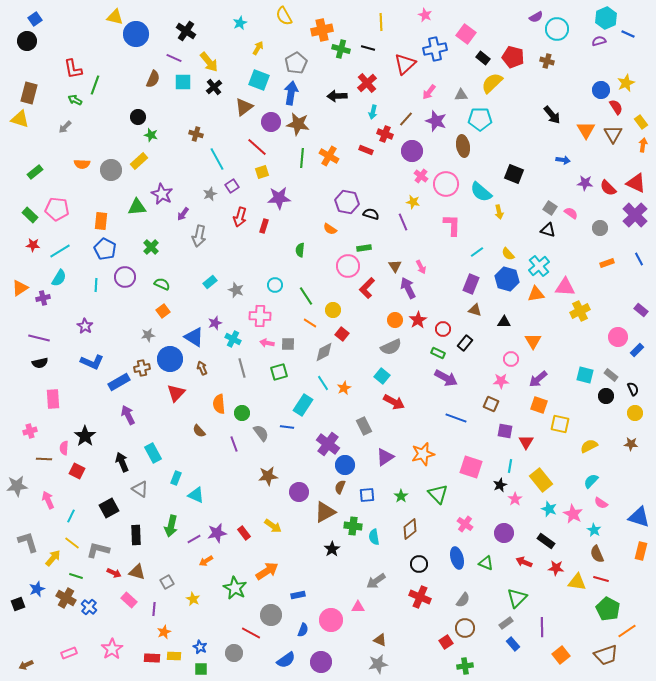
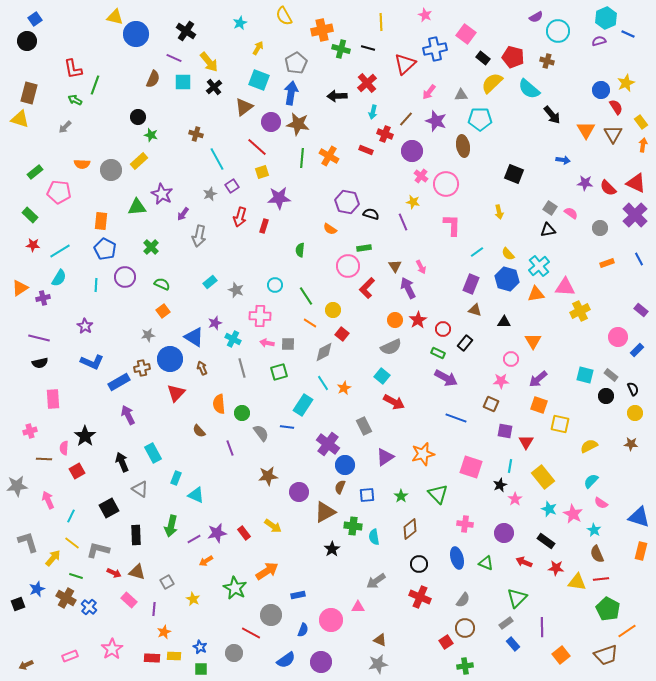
cyan circle at (557, 29): moved 1 px right, 2 px down
cyan semicircle at (481, 192): moved 48 px right, 103 px up
pink pentagon at (57, 209): moved 2 px right, 17 px up
black triangle at (548, 230): rotated 28 degrees counterclockwise
purple line at (234, 444): moved 4 px left, 4 px down
red square at (77, 471): rotated 35 degrees clockwise
yellow rectangle at (541, 480): moved 2 px right, 3 px up
pink cross at (465, 524): rotated 28 degrees counterclockwise
red line at (601, 579): rotated 21 degrees counterclockwise
pink rectangle at (69, 653): moved 1 px right, 3 px down
